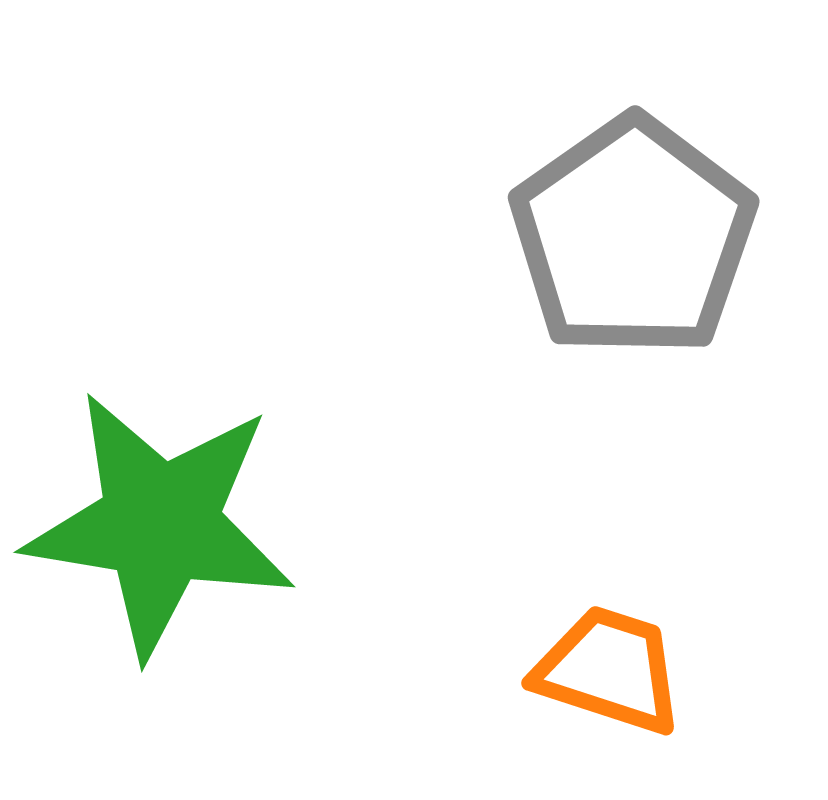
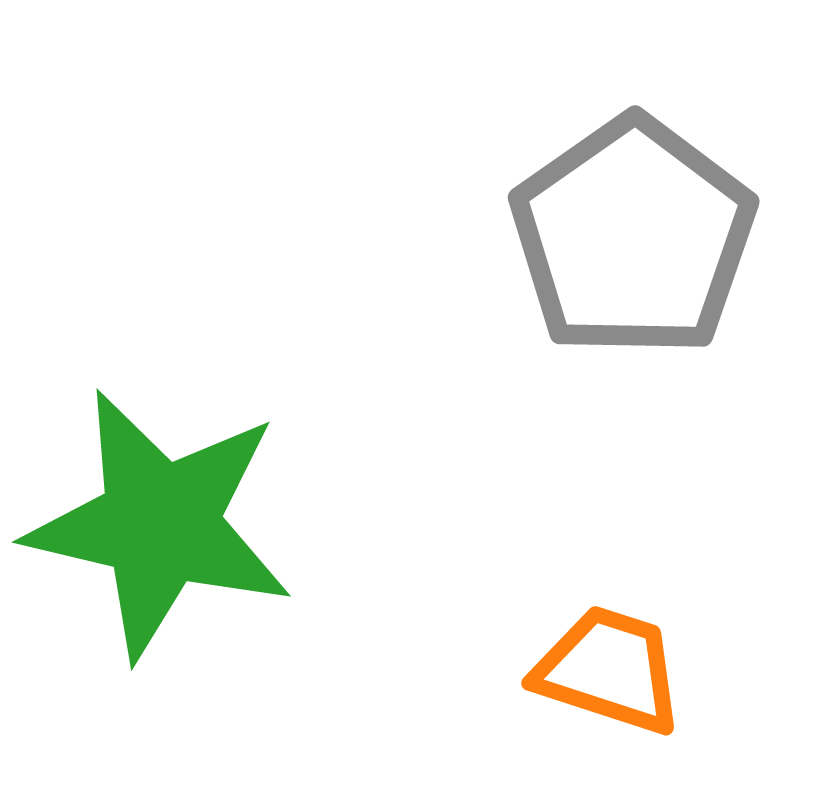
green star: rotated 4 degrees clockwise
